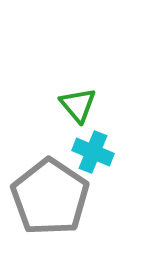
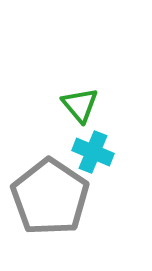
green triangle: moved 2 px right
